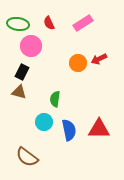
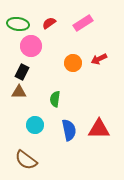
red semicircle: rotated 80 degrees clockwise
orange circle: moved 5 px left
brown triangle: rotated 14 degrees counterclockwise
cyan circle: moved 9 px left, 3 px down
brown semicircle: moved 1 px left, 3 px down
